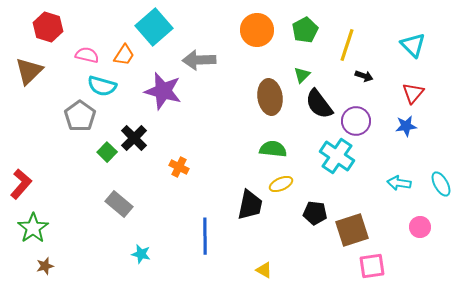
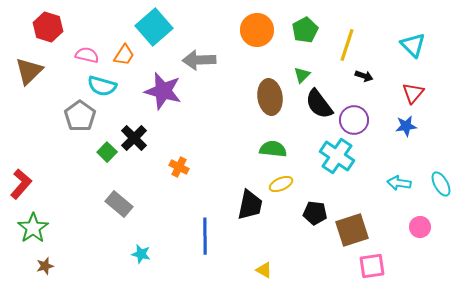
purple circle: moved 2 px left, 1 px up
